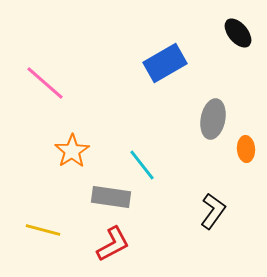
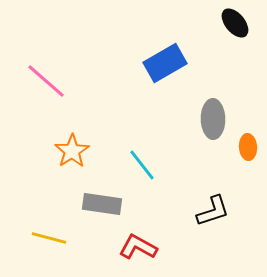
black ellipse: moved 3 px left, 10 px up
pink line: moved 1 px right, 2 px up
gray ellipse: rotated 12 degrees counterclockwise
orange ellipse: moved 2 px right, 2 px up
gray rectangle: moved 9 px left, 7 px down
black L-shape: rotated 36 degrees clockwise
yellow line: moved 6 px right, 8 px down
red L-shape: moved 25 px right, 3 px down; rotated 123 degrees counterclockwise
